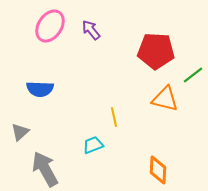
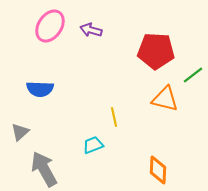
purple arrow: rotated 35 degrees counterclockwise
gray arrow: moved 1 px left
